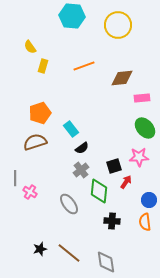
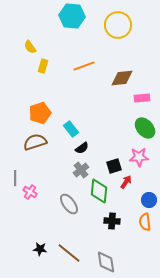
black star: rotated 24 degrees clockwise
